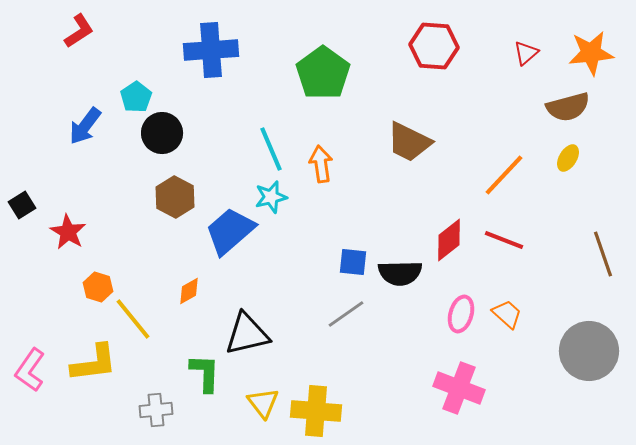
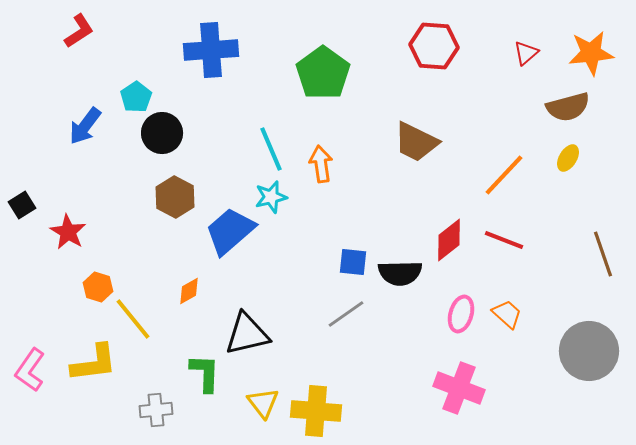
brown trapezoid: moved 7 px right
